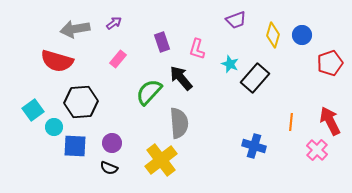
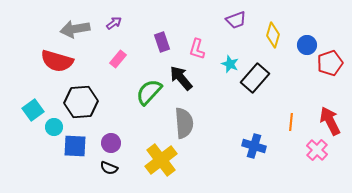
blue circle: moved 5 px right, 10 px down
gray semicircle: moved 5 px right
purple circle: moved 1 px left
